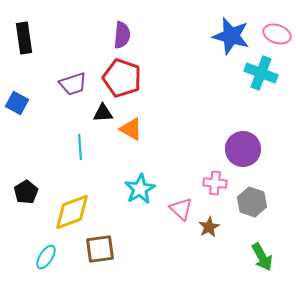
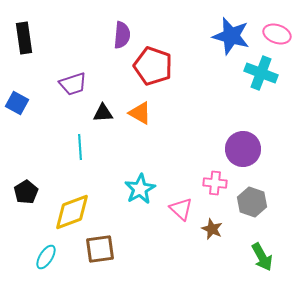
red pentagon: moved 31 px right, 12 px up
orange triangle: moved 9 px right, 16 px up
brown star: moved 3 px right, 2 px down; rotated 20 degrees counterclockwise
